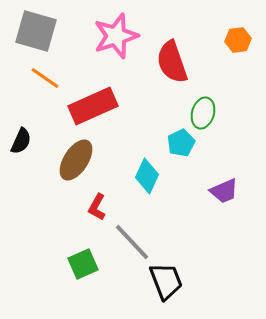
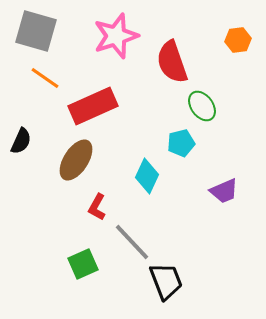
green ellipse: moved 1 px left, 7 px up; rotated 52 degrees counterclockwise
cyan pentagon: rotated 12 degrees clockwise
